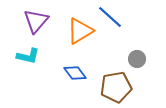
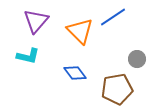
blue line: moved 3 px right; rotated 76 degrees counterclockwise
orange triangle: rotated 44 degrees counterclockwise
brown pentagon: moved 1 px right, 2 px down
